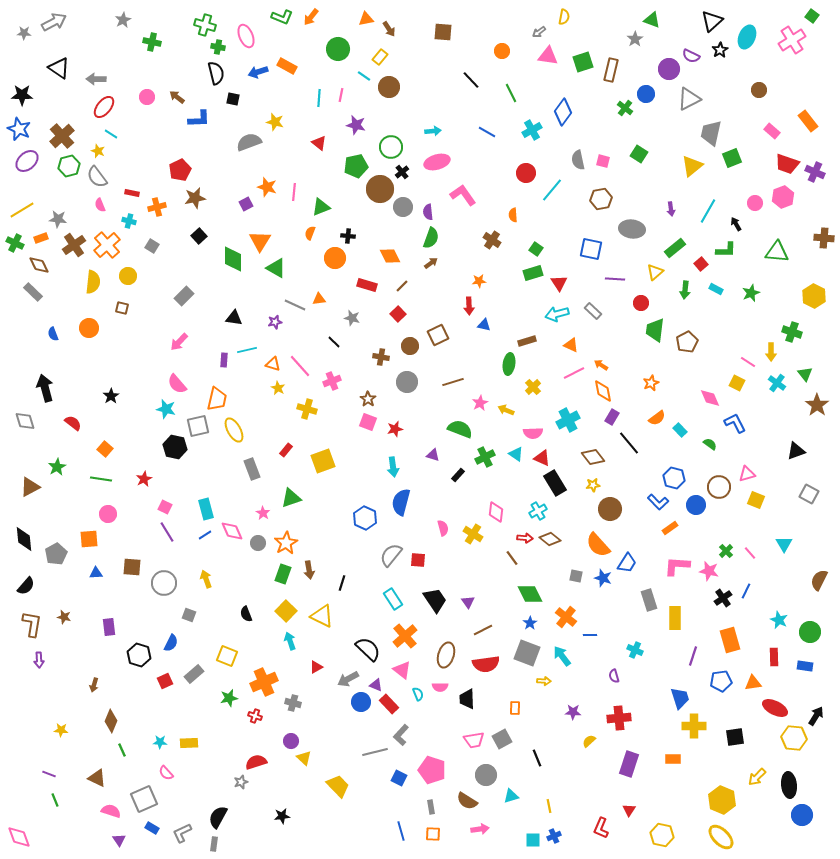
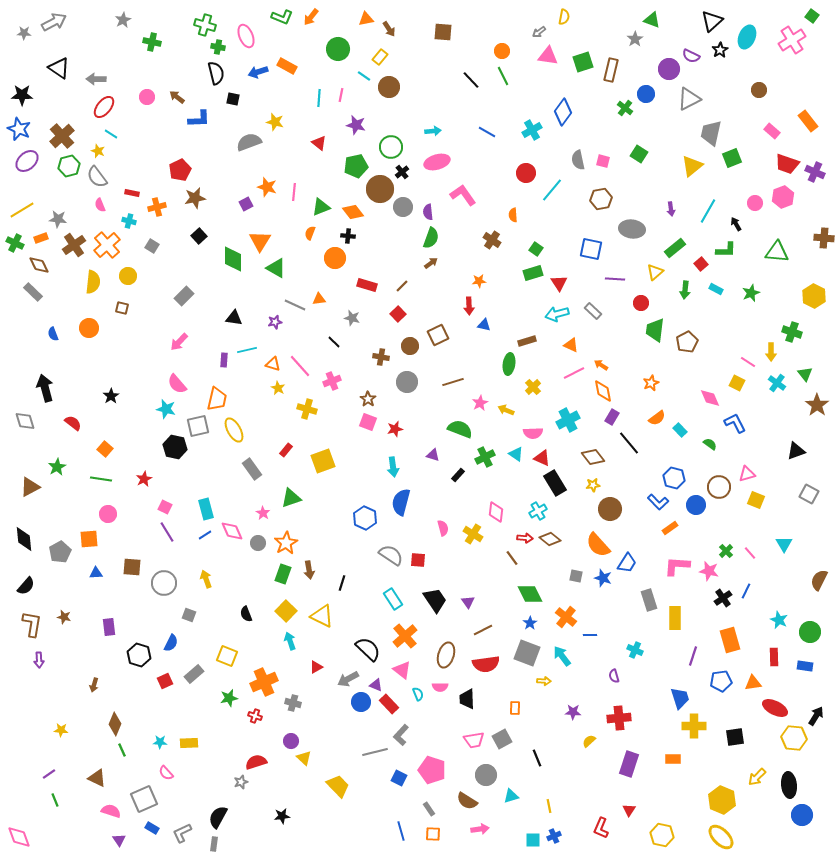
green line at (511, 93): moved 8 px left, 17 px up
orange diamond at (390, 256): moved 37 px left, 44 px up; rotated 10 degrees counterclockwise
gray rectangle at (252, 469): rotated 15 degrees counterclockwise
gray pentagon at (56, 554): moved 4 px right, 2 px up
gray semicircle at (391, 555): rotated 85 degrees clockwise
brown diamond at (111, 721): moved 4 px right, 3 px down
purple line at (49, 774): rotated 56 degrees counterclockwise
gray rectangle at (431, 807): moved 2 px left, 2 px down; rotated 24 degrees counterclockwise
